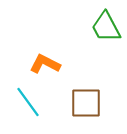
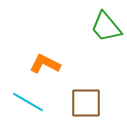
green trapezoid: rotated 12 degrees counterclockwise
cyan line: rotated 24 degrees counterclockwise
